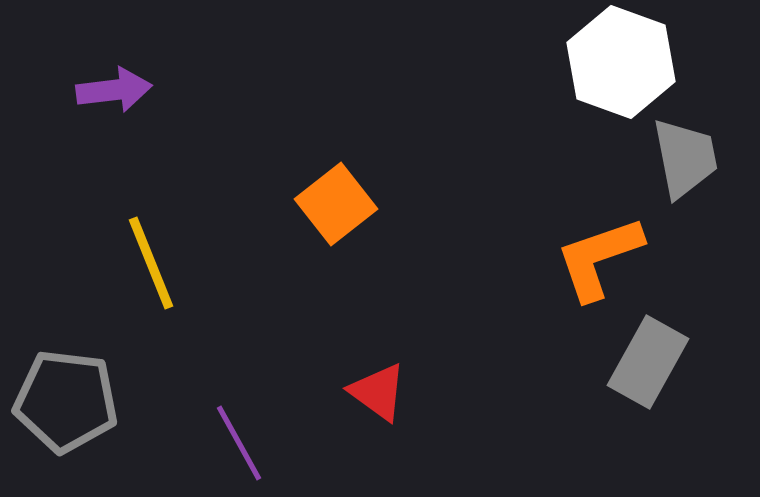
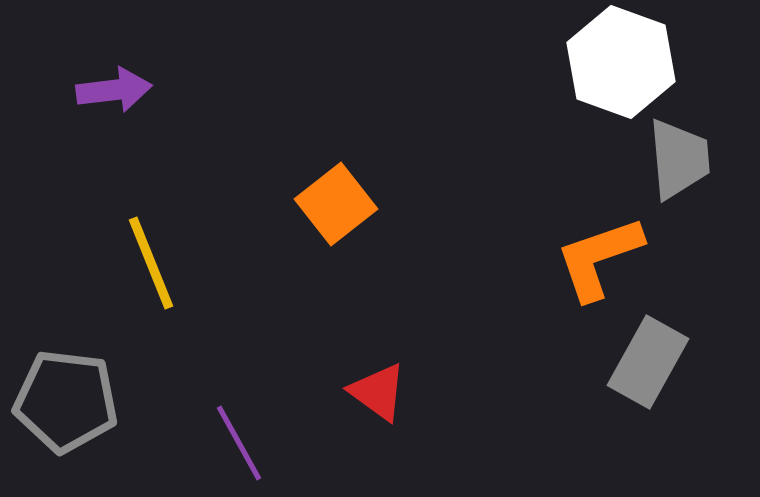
gray trapezoid: moved 6 px left, 1 px down; rotated 6 degrees clockwise
